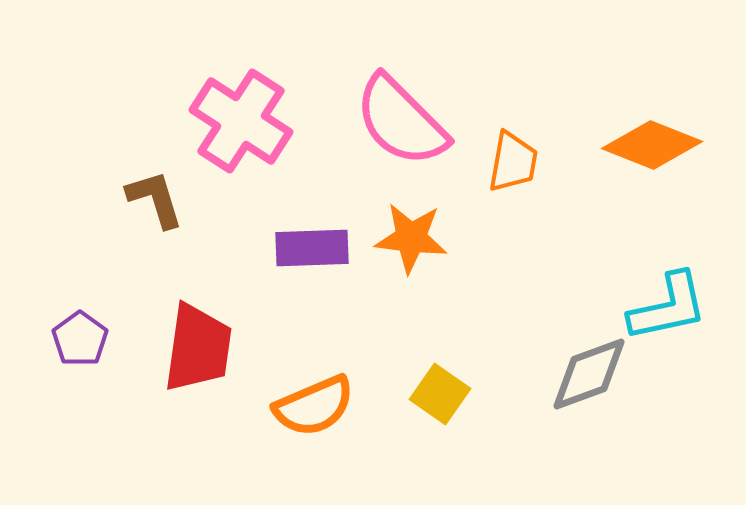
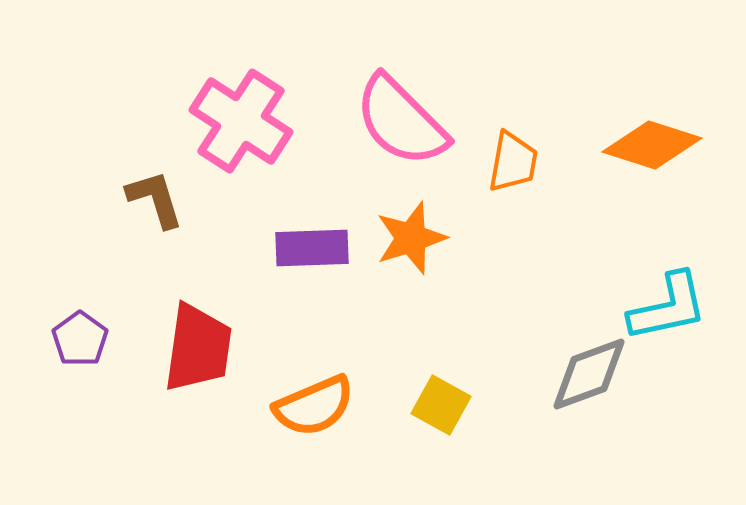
orange diamond: rotated 4 degrees counterclockwise
orange star: rotated 24 degrees counterclockwise
yellow square: moved 1 px right, 11 px down; rotated 6 degrees counterclockwise
